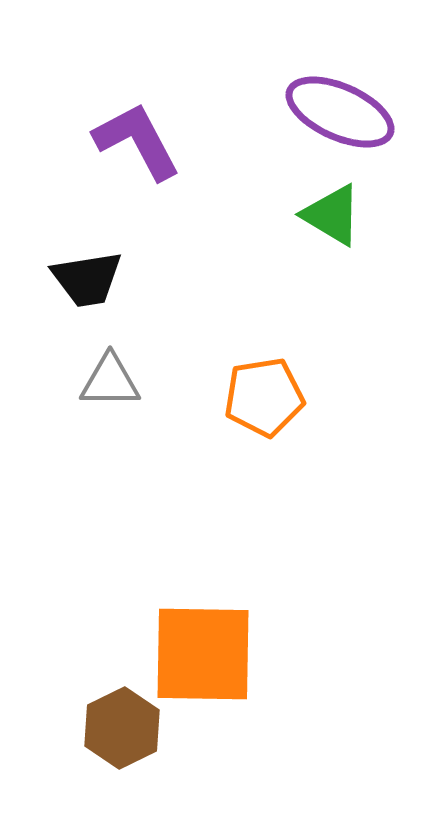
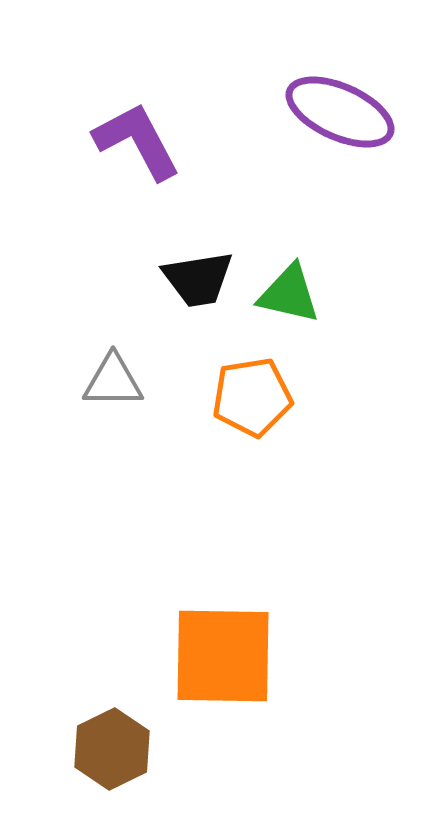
green triangle: moved 43 px left, 79 px down; rotated 18 degrees counterclockwise
black trapezoid: moved 111 px right
gray triangle: moved 3 px right
orange pentagon: moved 12 px left
orange square: moved 20 px right, 2 px down
brown hexagon: moved 10 px left, 21 px down
